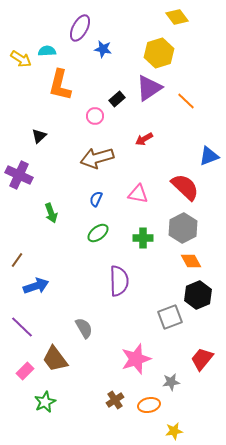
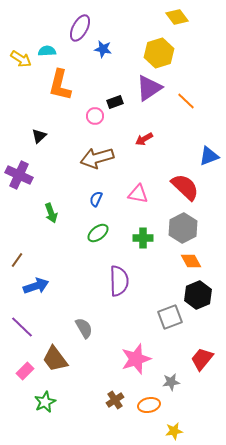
black rectangle: moved 2 px left, 3 px down; rotated 21 degrees clockwise
